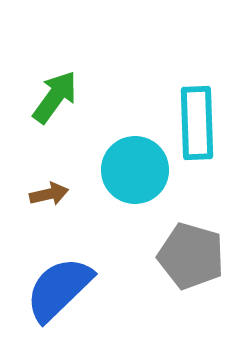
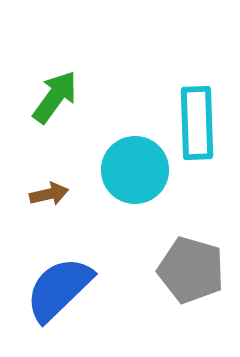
gray pentagon: moved 14 px down
